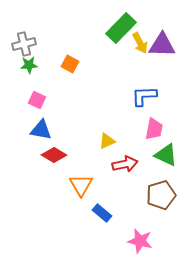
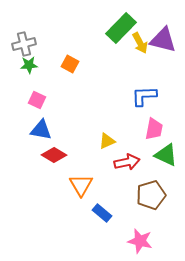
purple triangle: moved 1 px right, 5 px up; rotated 12 degrees clockwise
red arrow: moved 2 px right, 2 px up
brown pentagon: moved 10 px left
